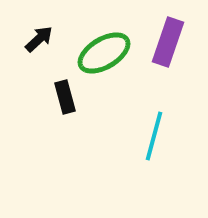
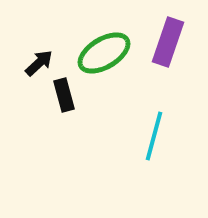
black arrow: moved 24 px down
black rectangle: moved 1 px left, 2 px up
